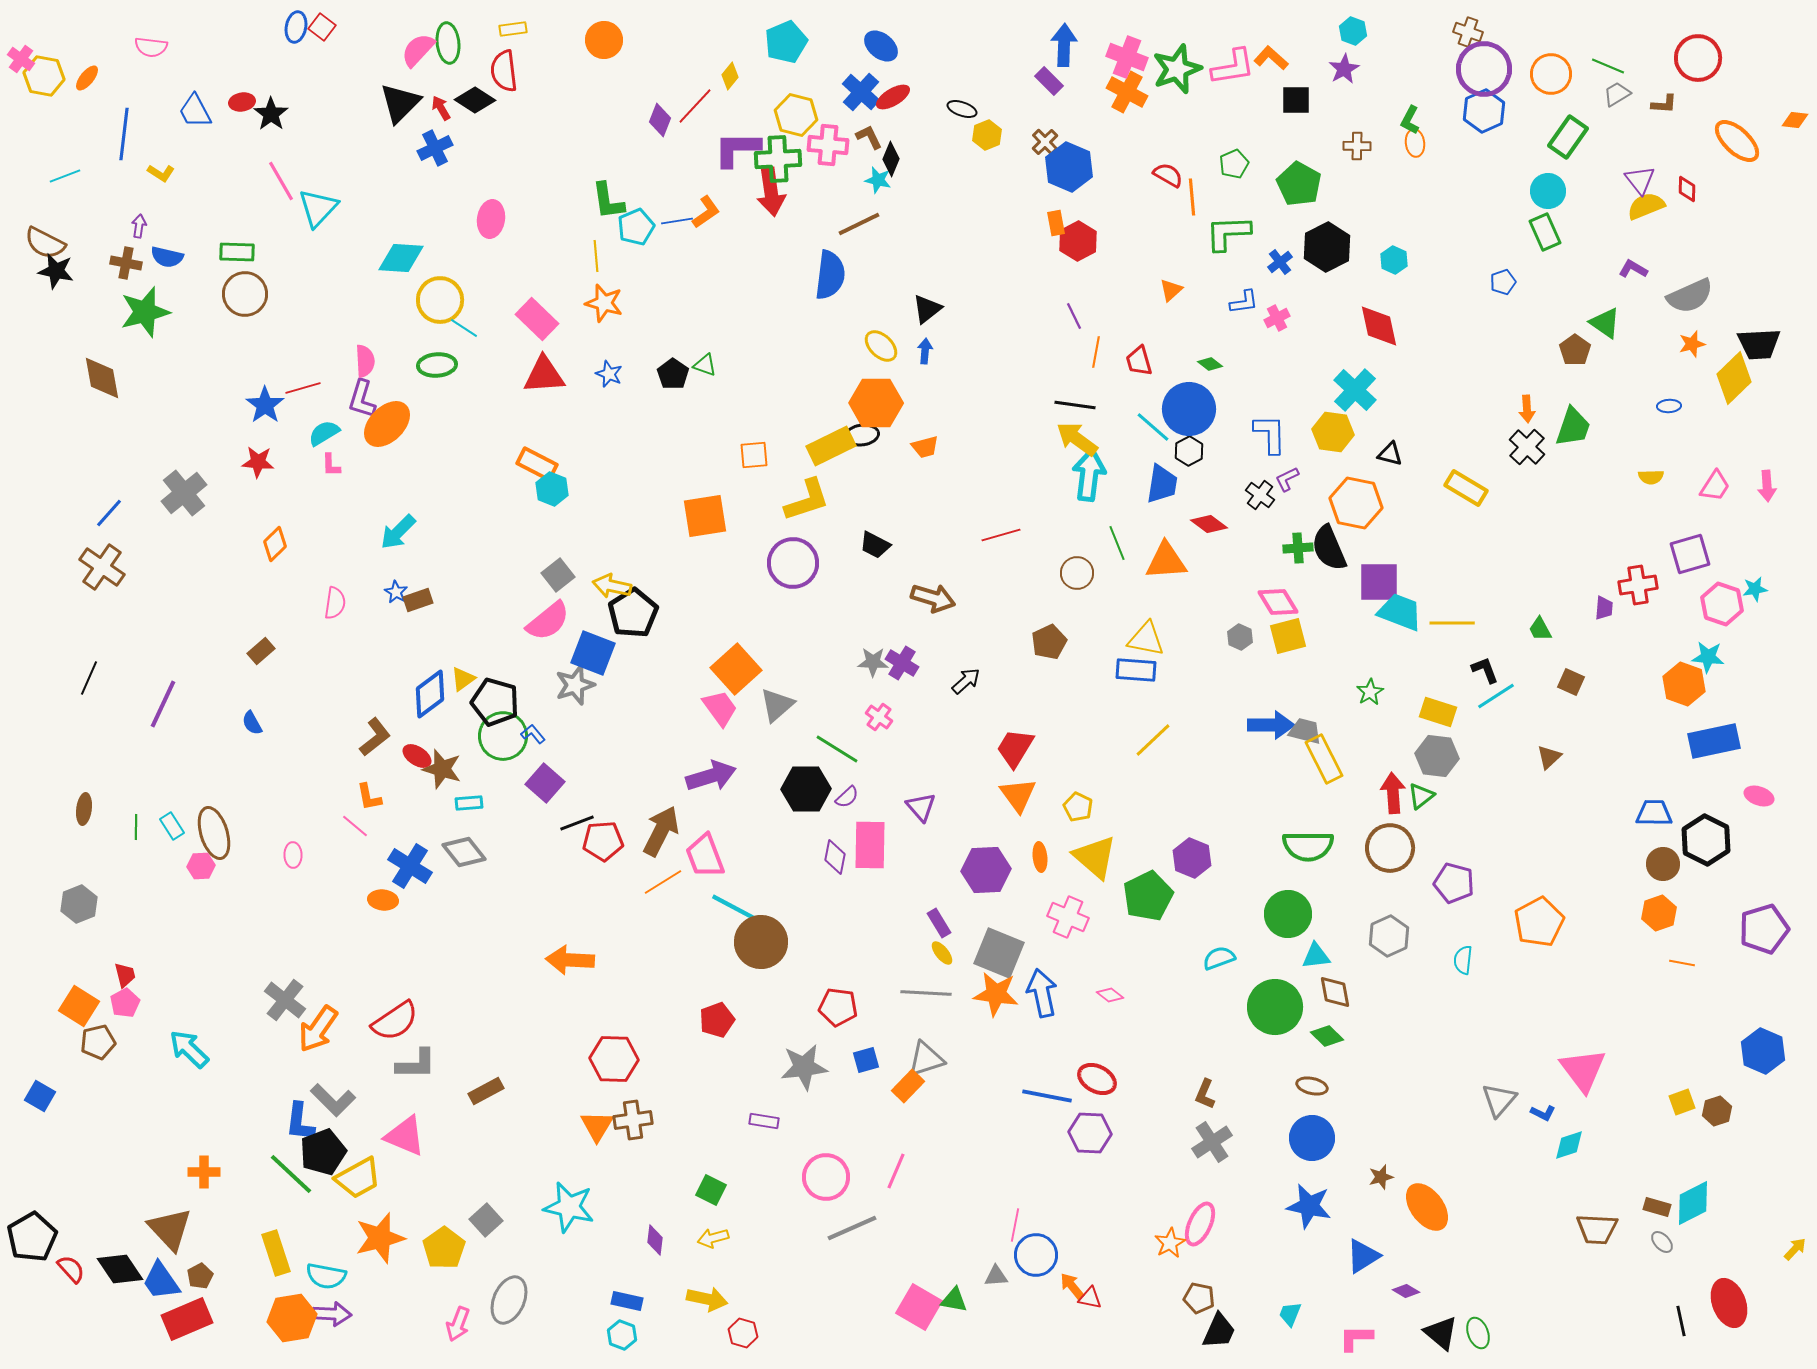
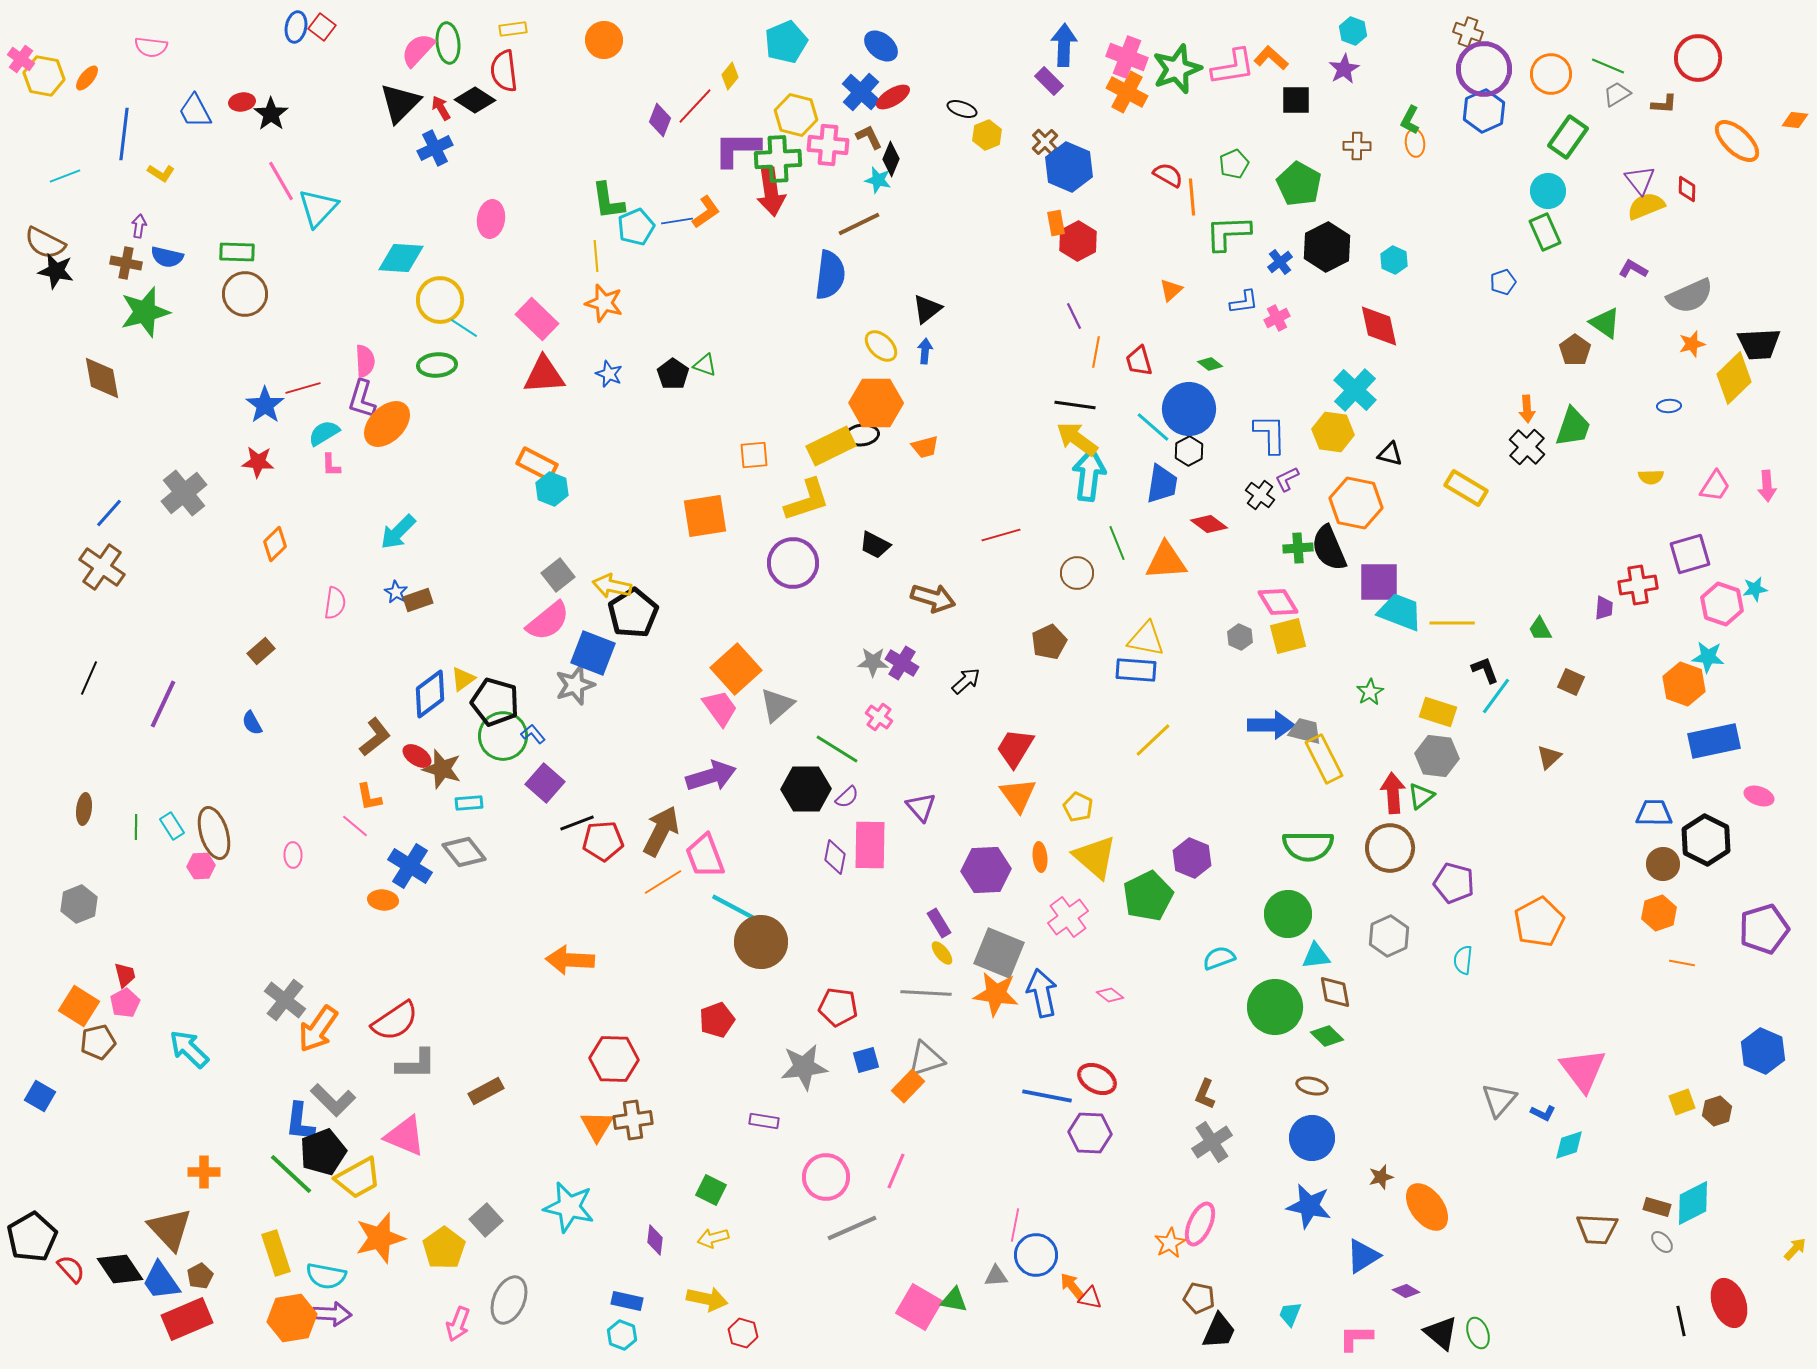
cyan line at (1496, 696): rotated 21 degrees counterclockwise
pink cross at (1068, 917): rotated 30 degrees clockwise
